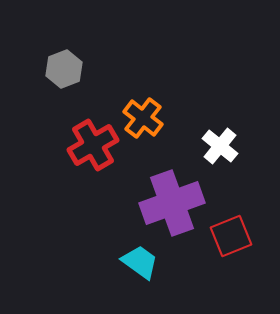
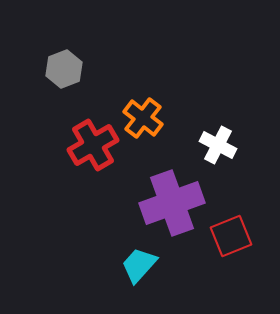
white cross: moved 2 px left, 1 px up; rotated 12 degrees counterclockwise
cyan trapezoid: moved 1 px left, 3 px down; rotated 84 degrees counterclockwise
